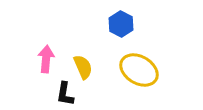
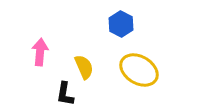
pink arrow: moved 6 px left, 7 px up
yellow semicircle: moved 1 px right
